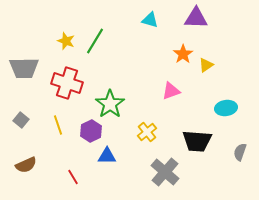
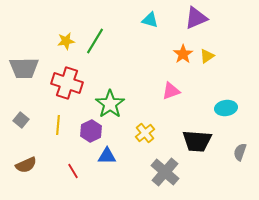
purple triangle: rotated 25 degrees counterclockwise
yellow star: rotated 30 degrees counterclockwise
yellow triangle: moved 1 px right, 9 px up
yellow line: rotated 24 degrees clockwise
yellow cross: moved 2 px left, 1 px down
red line: moved 6 px up
